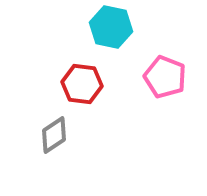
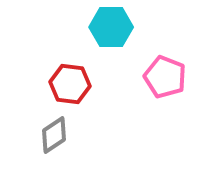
cyan hexagon: rotated 12 degrees counterclockwise
red hexagon: moved 12 px left
